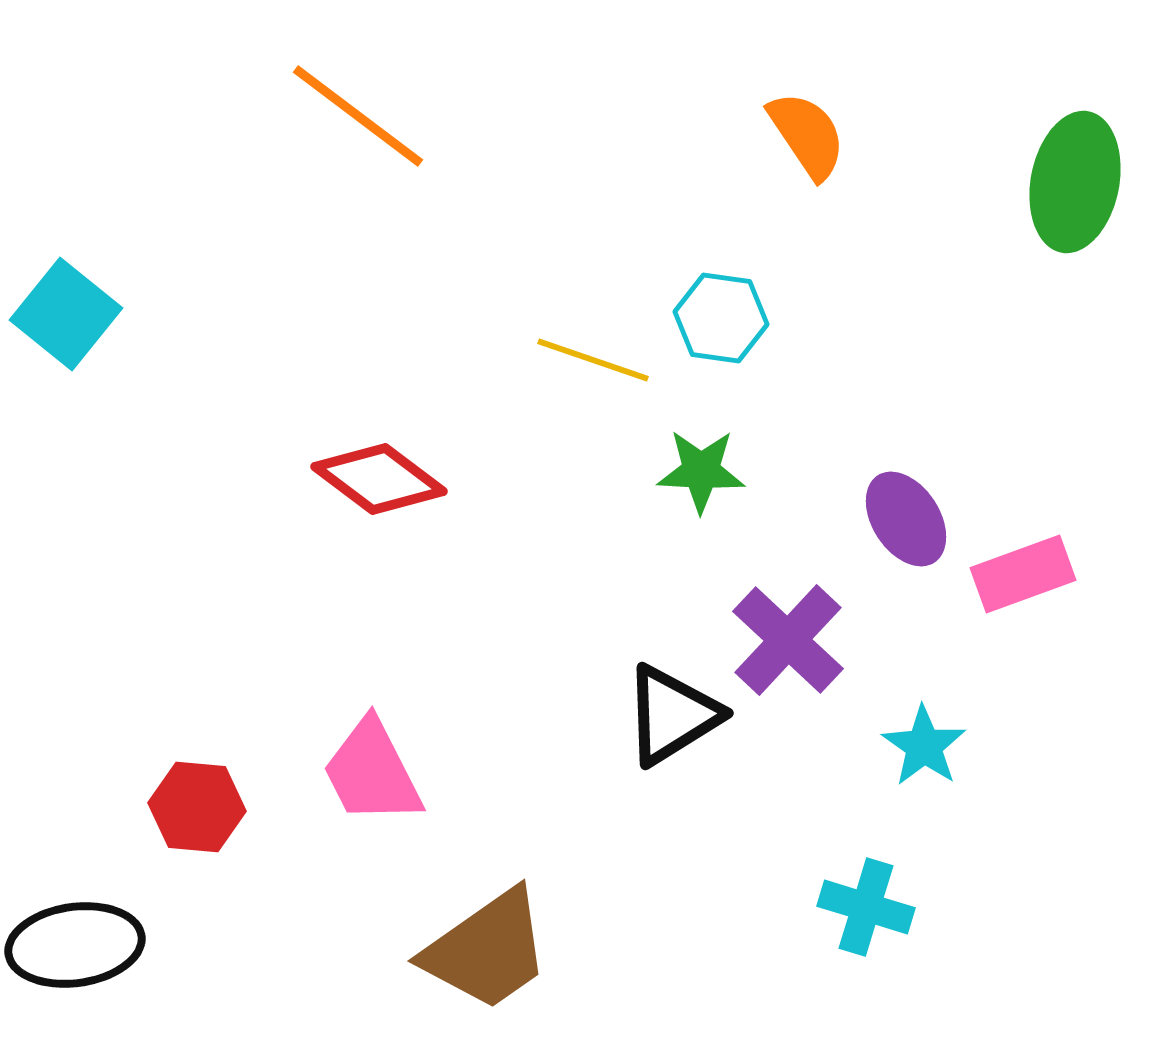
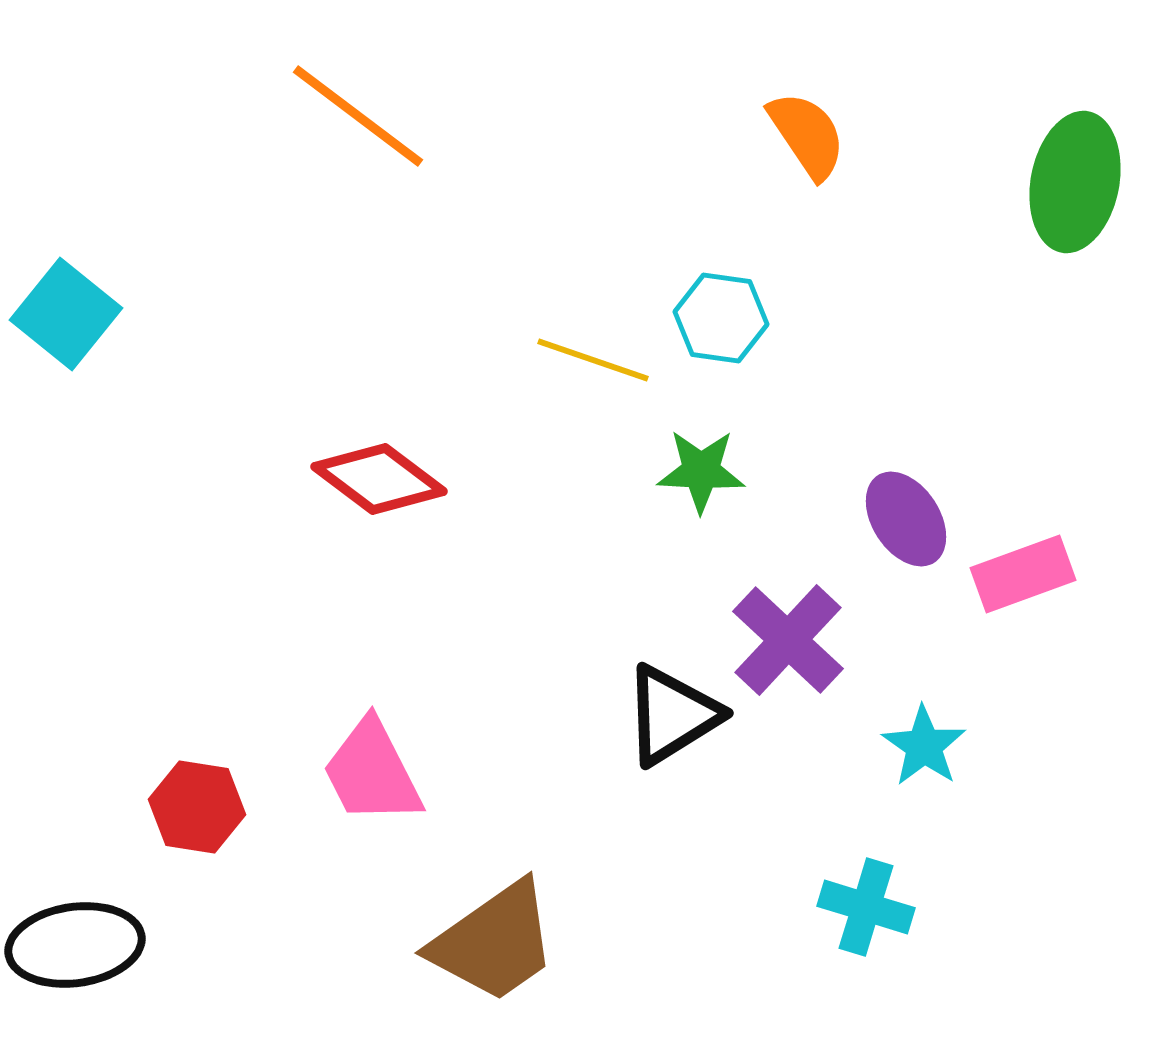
red hexagon: rotated 4 degrees clockwise
brown trapezoid: moved 7 px right, 8 px up
